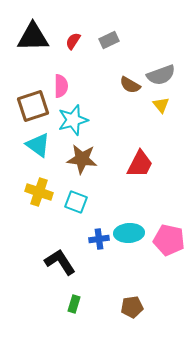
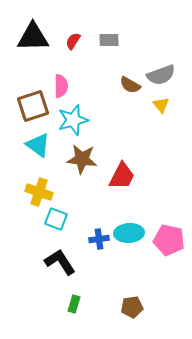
gray rectangle: rotated 24 degrees clockwise
red trapezoid: moved 18 px left, 12 px down
cyan square: moved 20 px left, 17 px down
